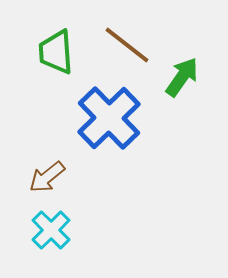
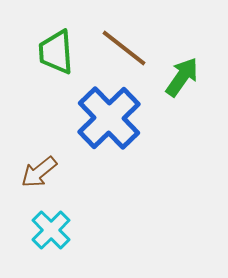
brown line: moved 3 px left, 3 px down
brown arrow: moved 8 px left, 5 px up
